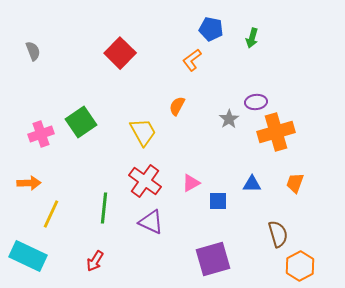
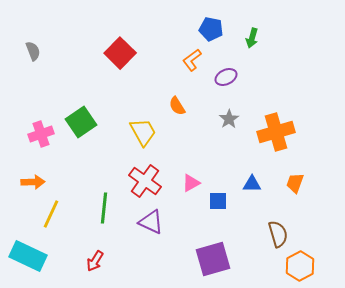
purple ellipse: moved 30 px left, 25 px up; rotated 20 degrees counterclockwise
orange semicircle: rotated 60 degrees counterclockwise
orange arrow: moved 4 px right, 1 px up
